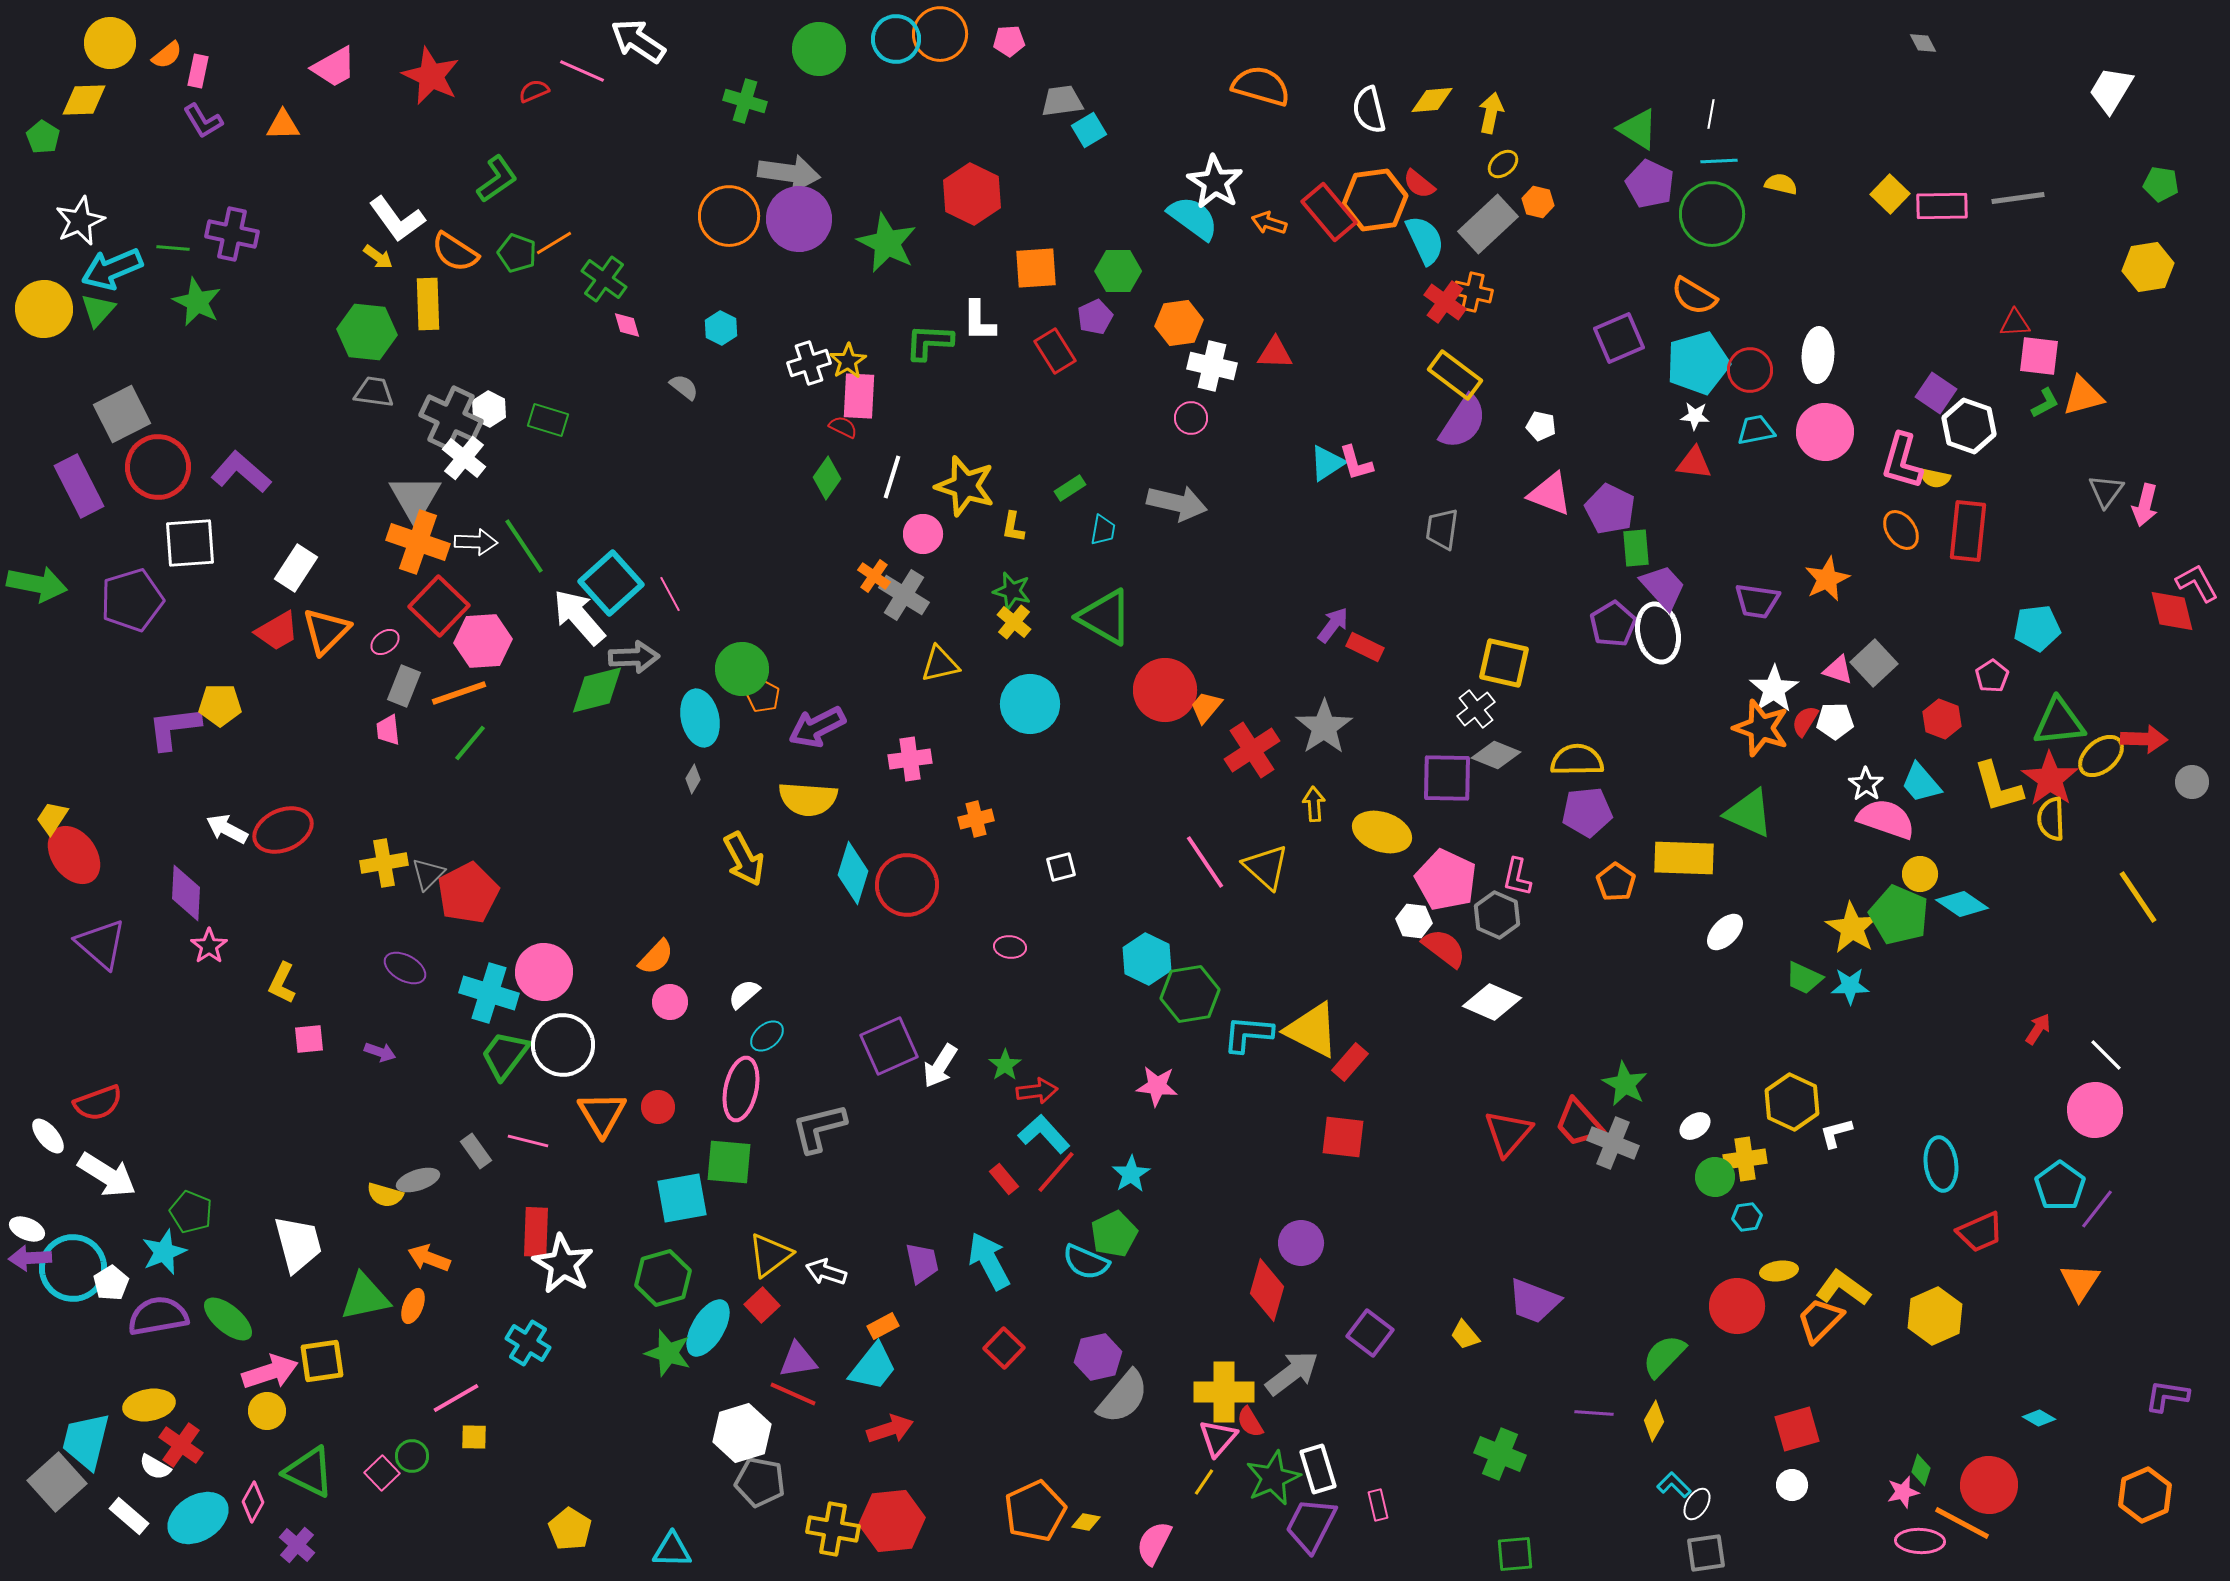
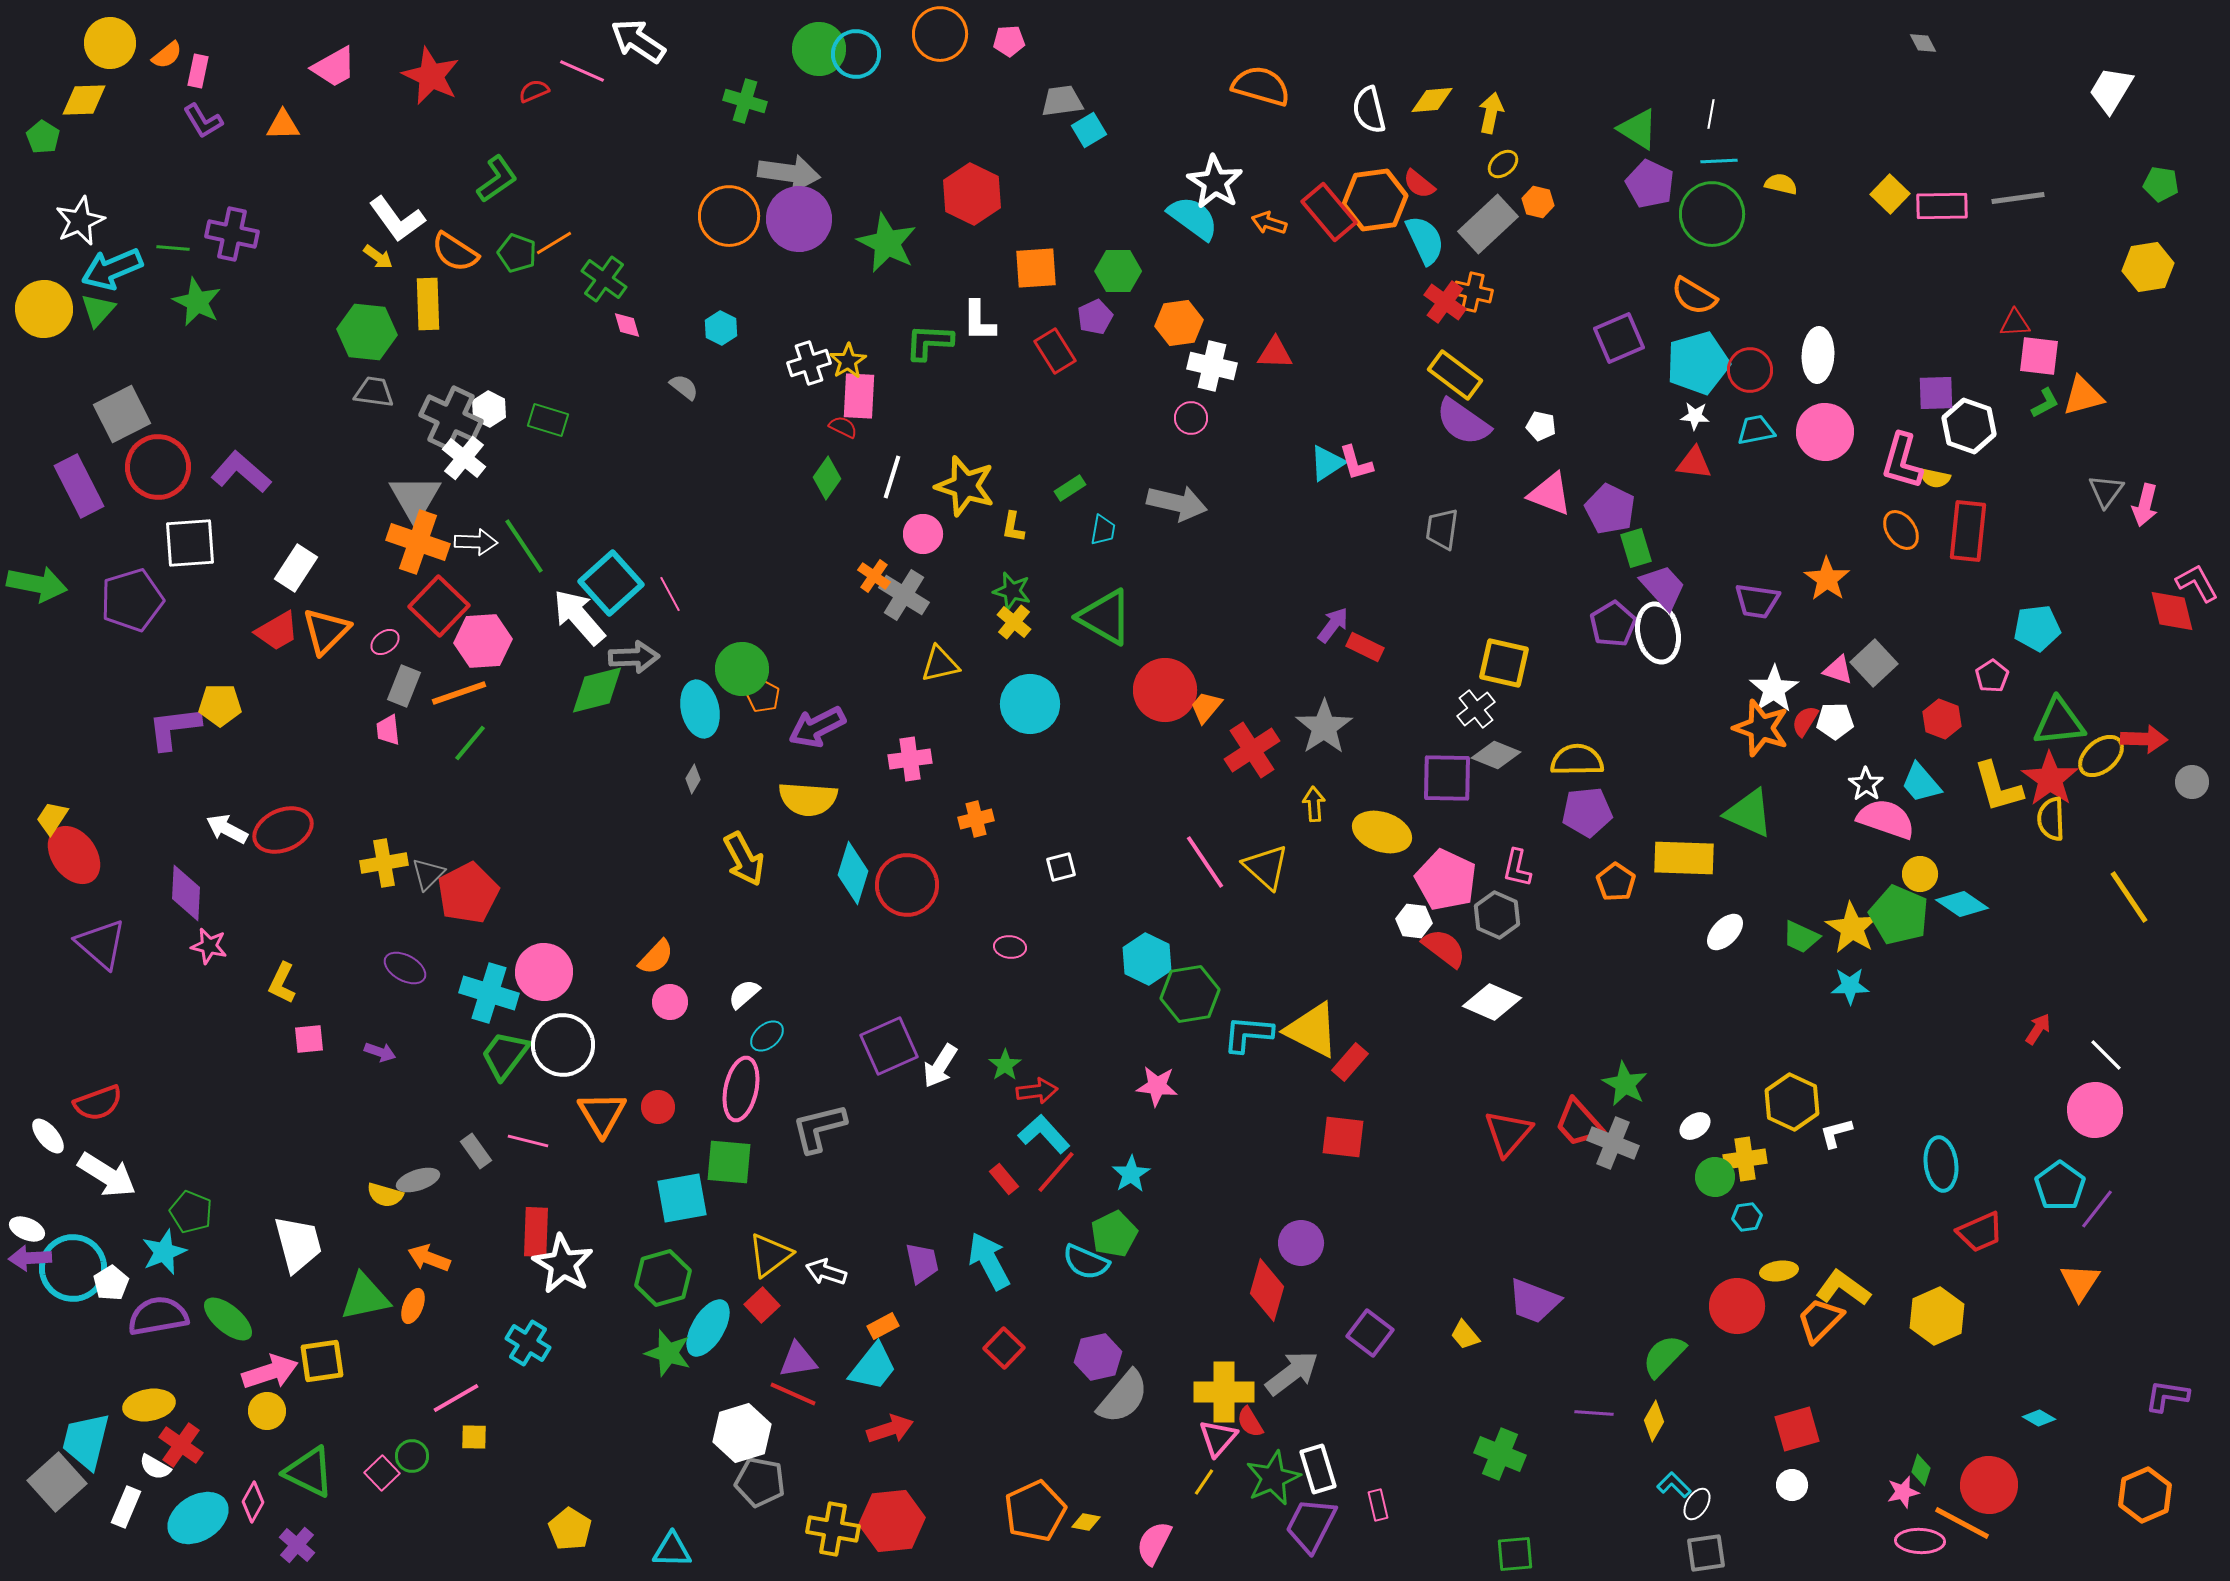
cyan circle at (896, 39): moved 40 px left, 15 px down
purple square at (1936, 393): rotated 36 degrees counterclockwise
purple semicircle at (1463, 422): rotated 92 degrees clockwise
green rectangle at (1636, 548): rotated 12 degrees counterclockwise
orange star at (1827, 579): rotated 12 degrees counterclockwise
cyan ellipse at (700, 718): moved 9 px up
pink L-shape at (1517, 877): moved 9 px up
yellow line at (2138, 897): moved 9 px left
pink star at (209, 946): rotated 24 degrees counterclockwise
green trapezoid at (1804, 978): moved 3 px left, 41 px up
yellow hexagon at (1935, 1316): moved 2 px right
white rectangle at (129, 1516): moved 3 px left, 9 px up; rotated 72 degrees clockwise
